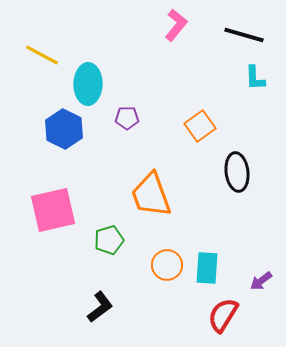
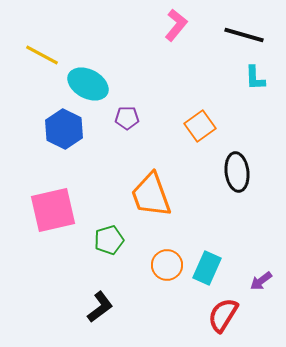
cyan ellipse: rotated 63 degrees counterclockwise
cyan rectangle: rotated 20 degrees clockwise
